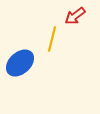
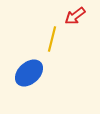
blue ellipse: moved 9 px right, 10 px down
